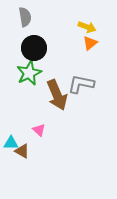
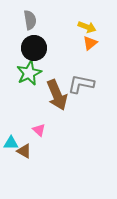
gray semicircle: moved 5 px right, 3 px down
brown triangle: moved 2 px right
